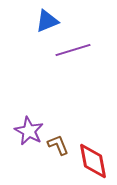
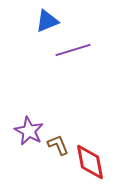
red diamond: moved 3 px left, 1 px down
